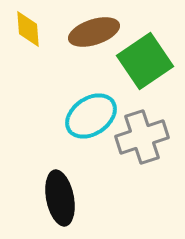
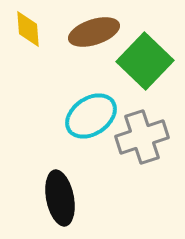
green square: rotated 12 degrees counterclockwise
